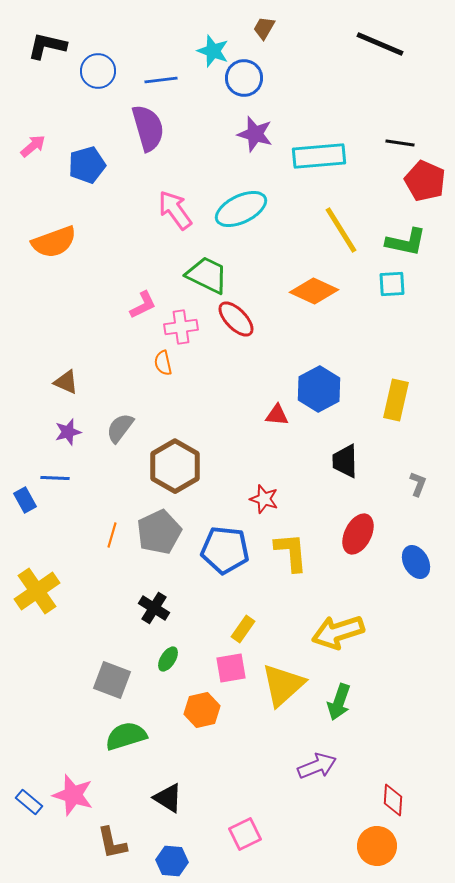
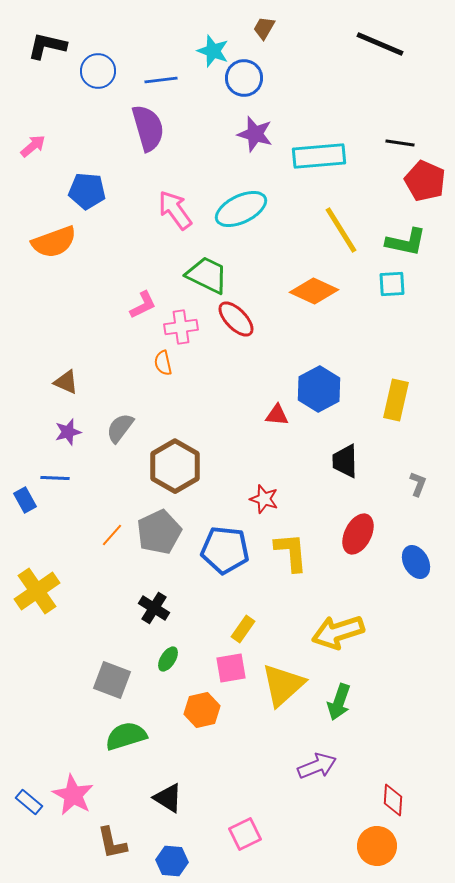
blue pentagon at (87, 165): moved 26 px down; rotated 21 degrees clockwise
orange line at (112, 535): rotated 25 degrees clockwise
pink star at (73, 795): rotated 12 degrees clockwise
